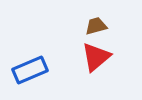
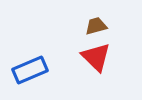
red triangle: rotated 36 degrees counterclockwise
